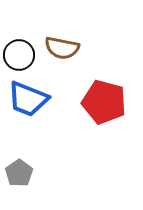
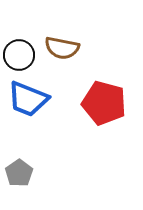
red pentagon: moved 1 px down
